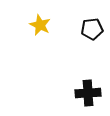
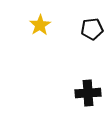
yellow star: rotated 15 degrees clockwise
